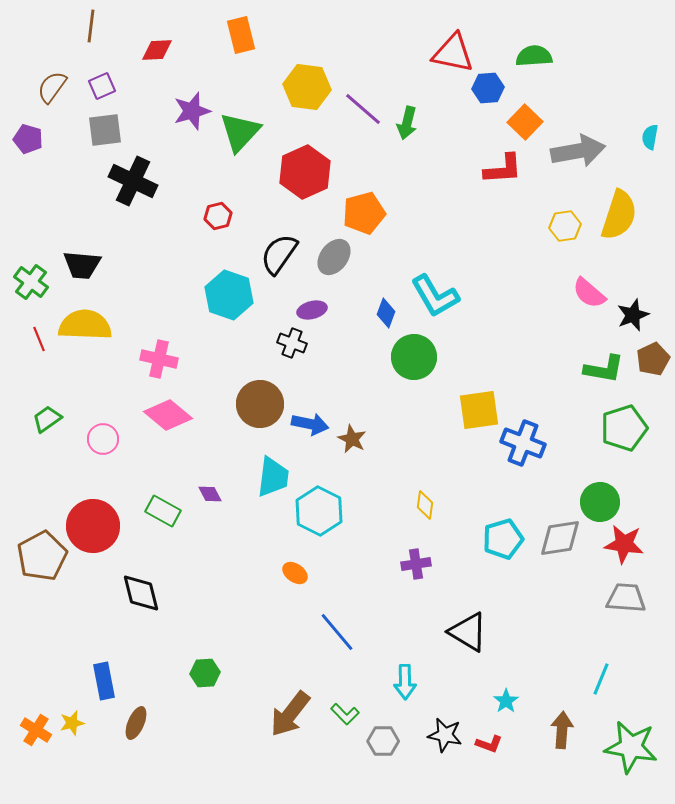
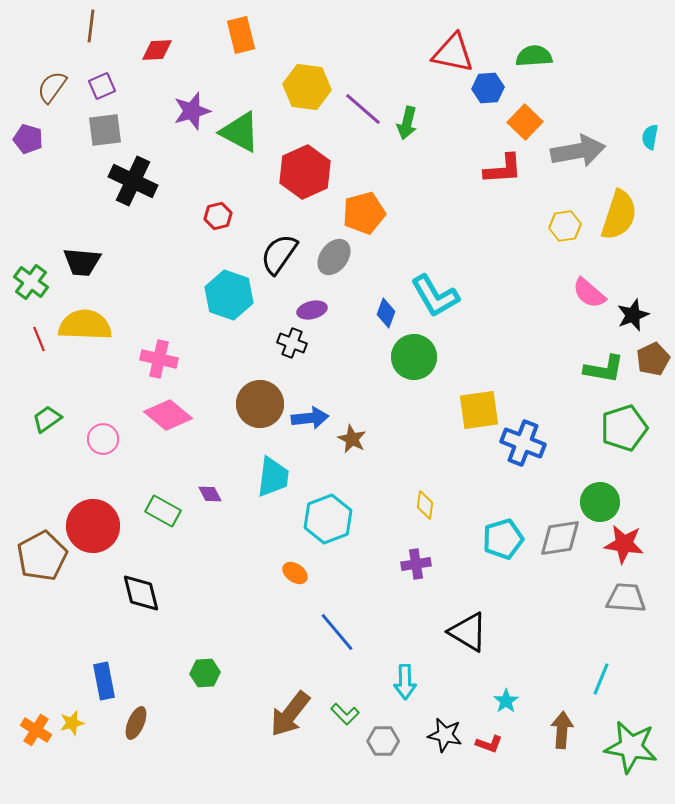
green triangle at (240, 132): rotated 45 degrees counterclockwise
black trapezoid at (82, 265): moved 3 px up
blue arrow at (310, 424): moved 6 px up; rotated 18 degrees counterclockwise
cyan hexagon at (319, 511): moved 9 px right, 8 px down; rotated 12 degrees clockwise
